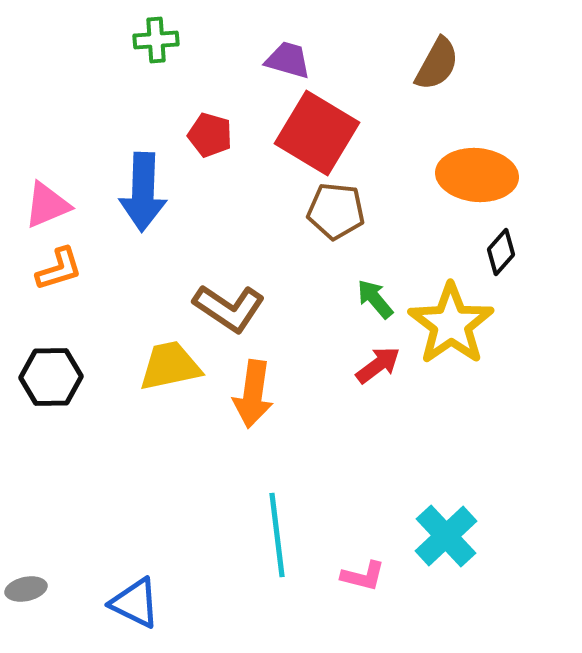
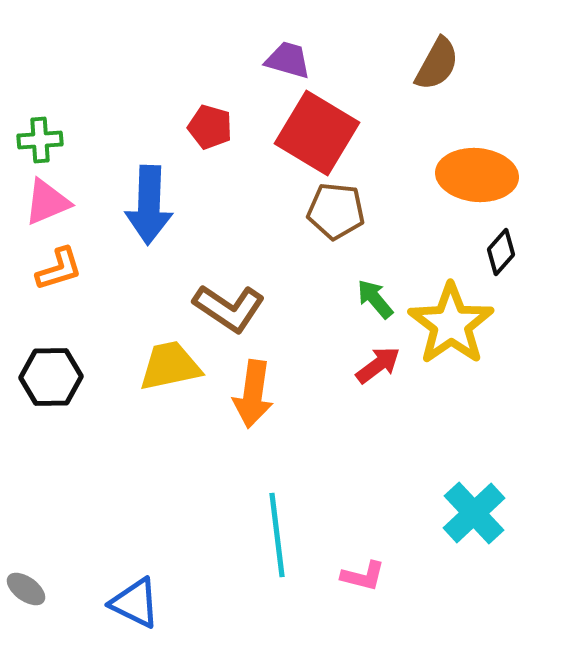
green cross: moved 116 px left, 100 px down
red pentagon: moved 8 px up
blue arrow: moved 6 px right, 13 px down
pink triangle: moved 3 px up
cyan cross: moved 28 px right, 23 px up
gray ellipse: rotated 48 degrees clockwise
